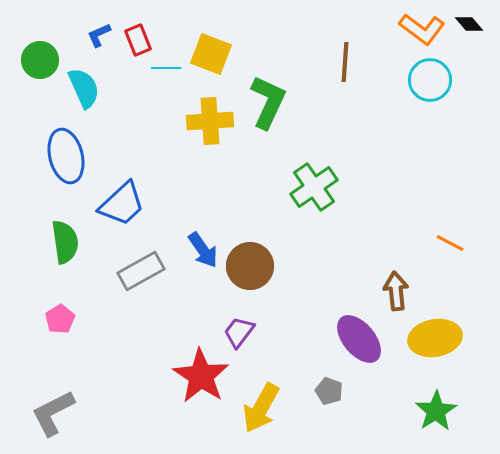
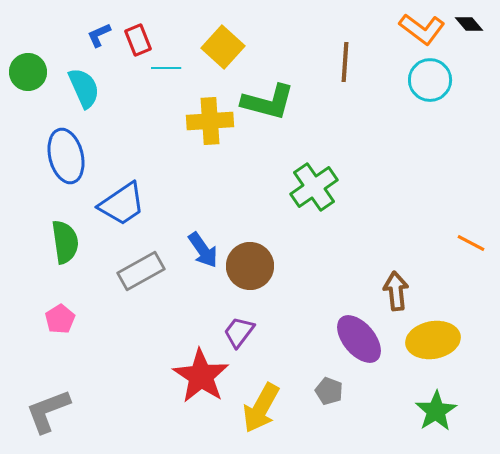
yellow square: moved 12 px right, 7 px up; rotated 21 degrees clockwise
green circle: moved 12 px left, 12 px down
green L-shape: rotated 80 degrees clockwise
blue trapezoid: rotated 9 degrees clockwise
orange line: moved 21 px right
yellow ellipse: moved 2 px left, 2 px down
gray L-shape: moved 5 px left, 2 px up; rotated 6 degrees clockwise
